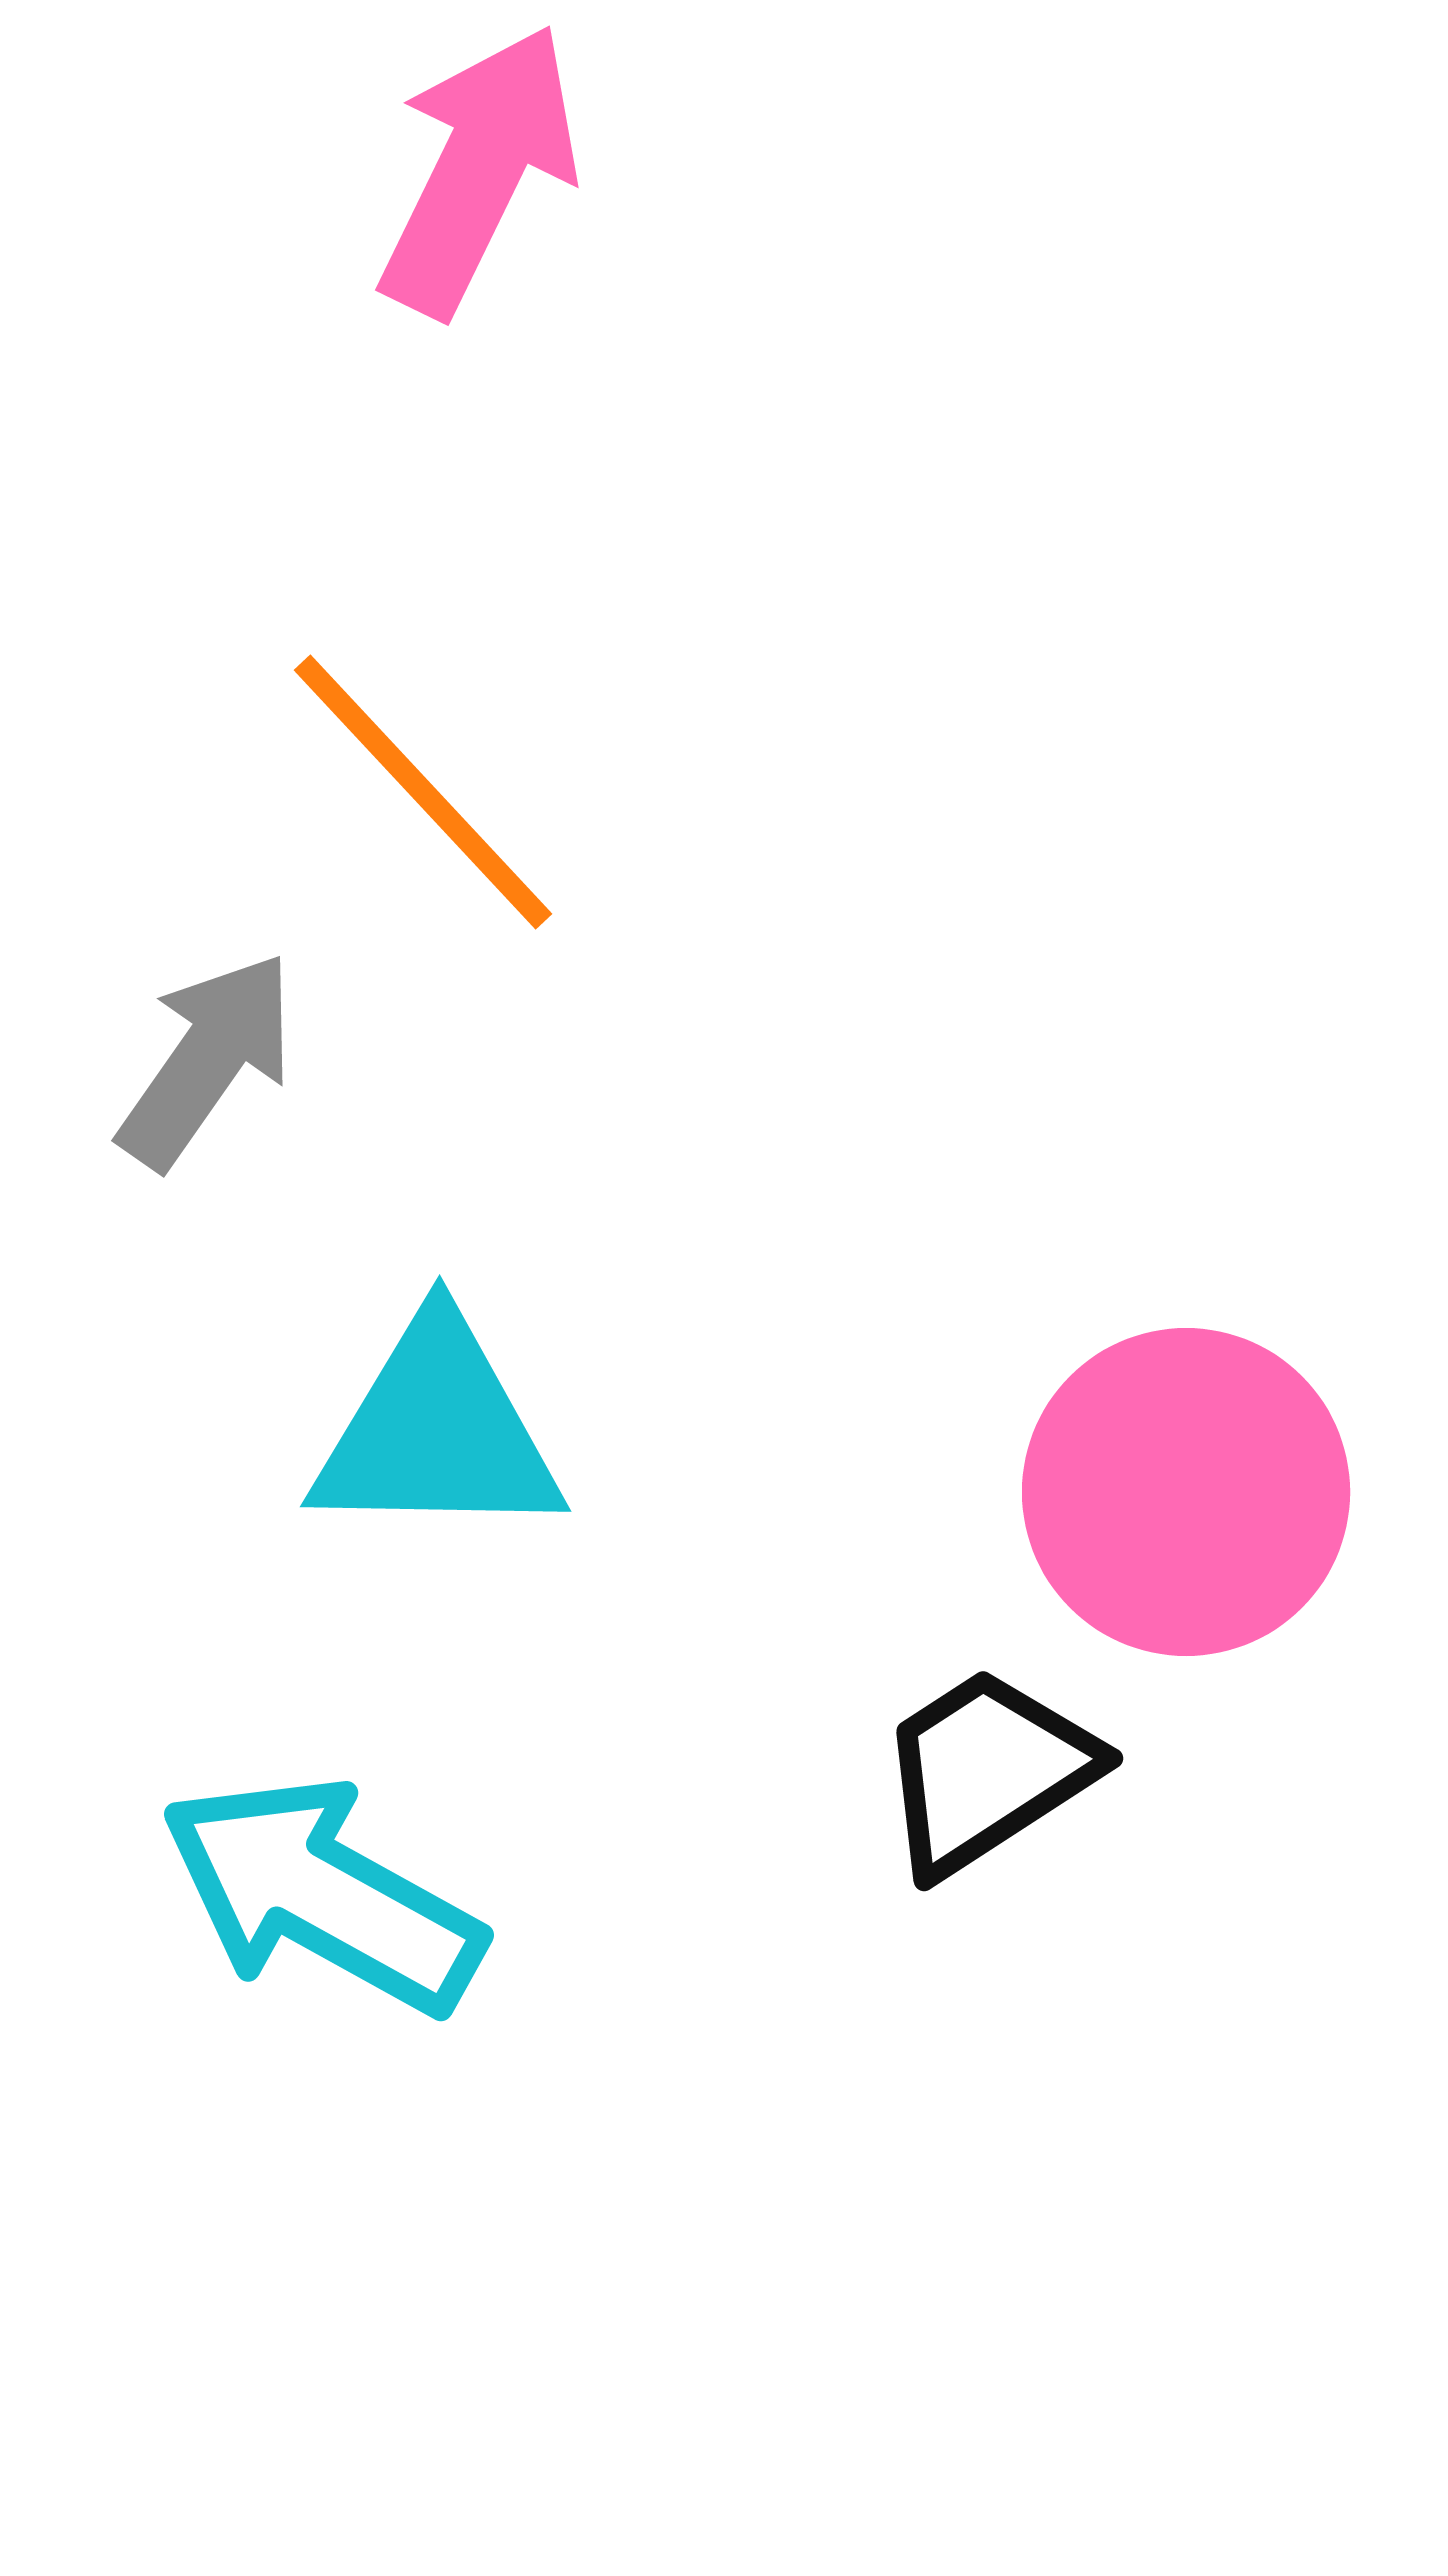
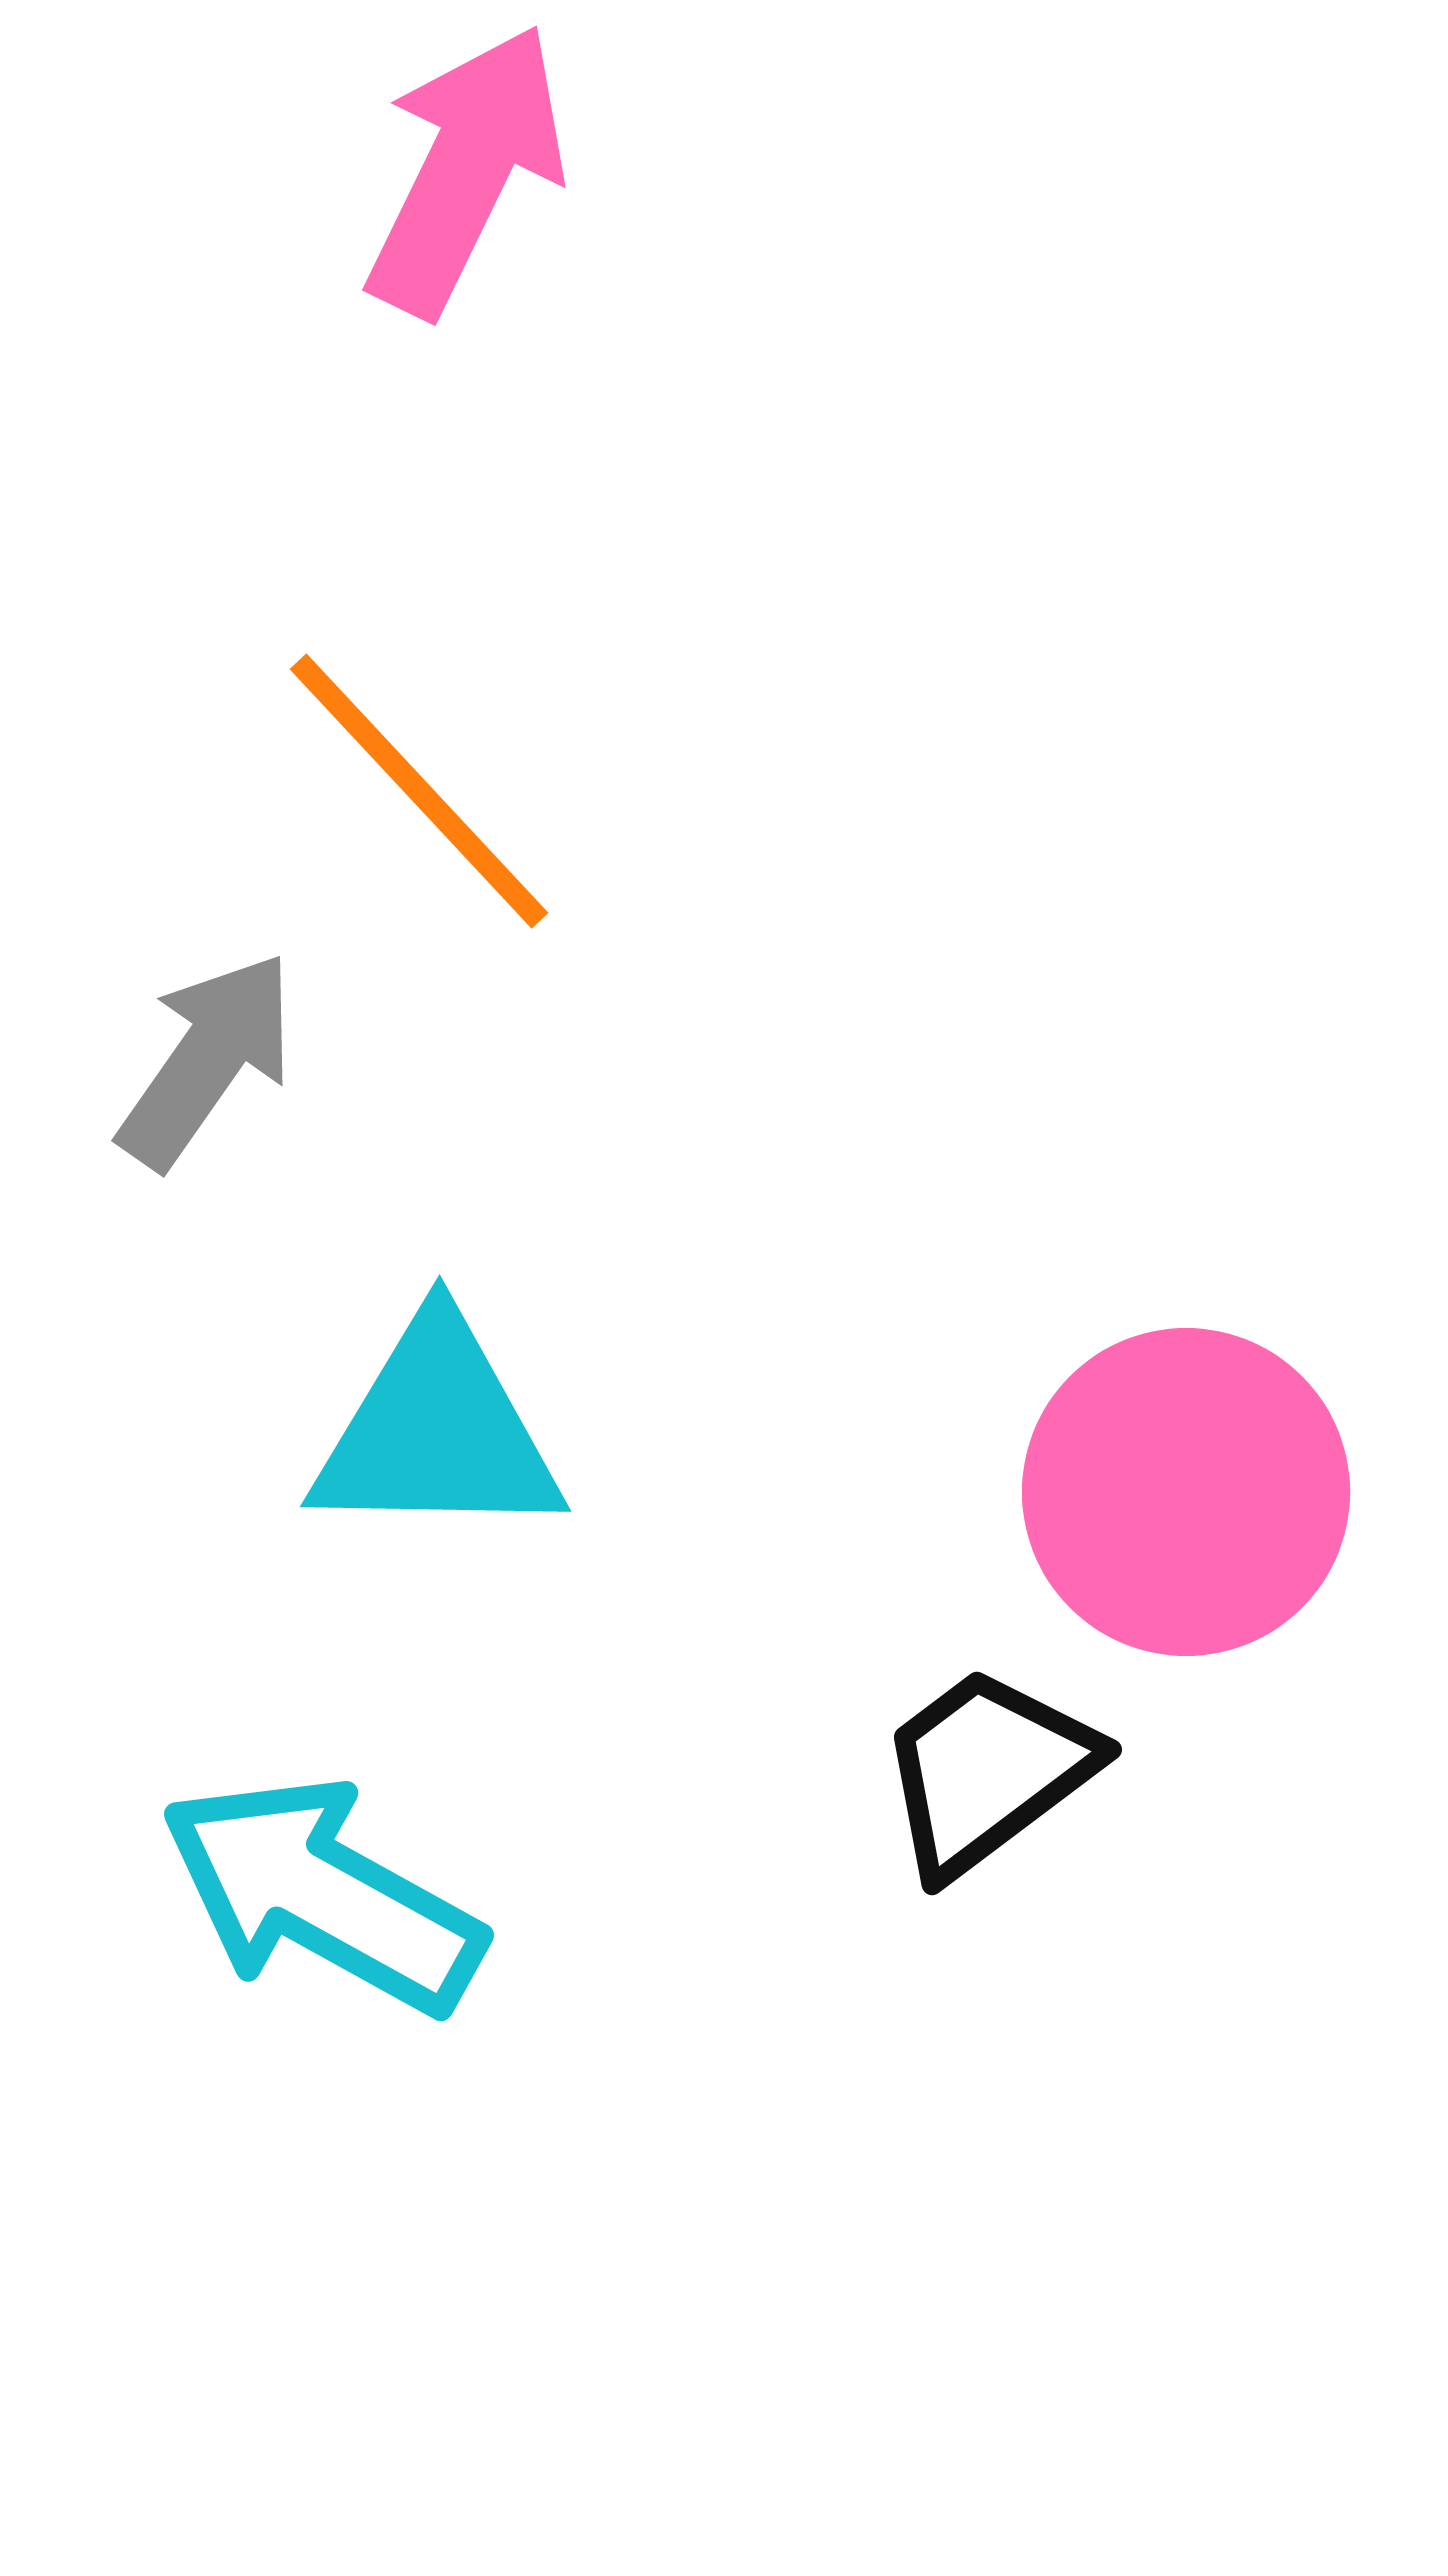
pink arrow: moved 13 px left
orange line: moved 4 px left, 1 px up
black trapezoid: rotated 4 degrees counterclockwise
